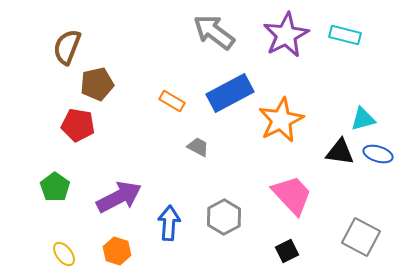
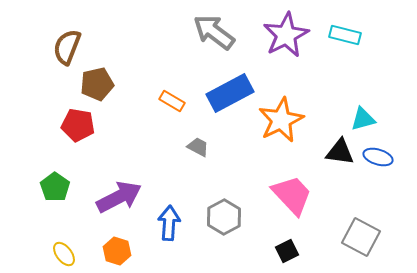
blue ellipse: moved 3 px down
